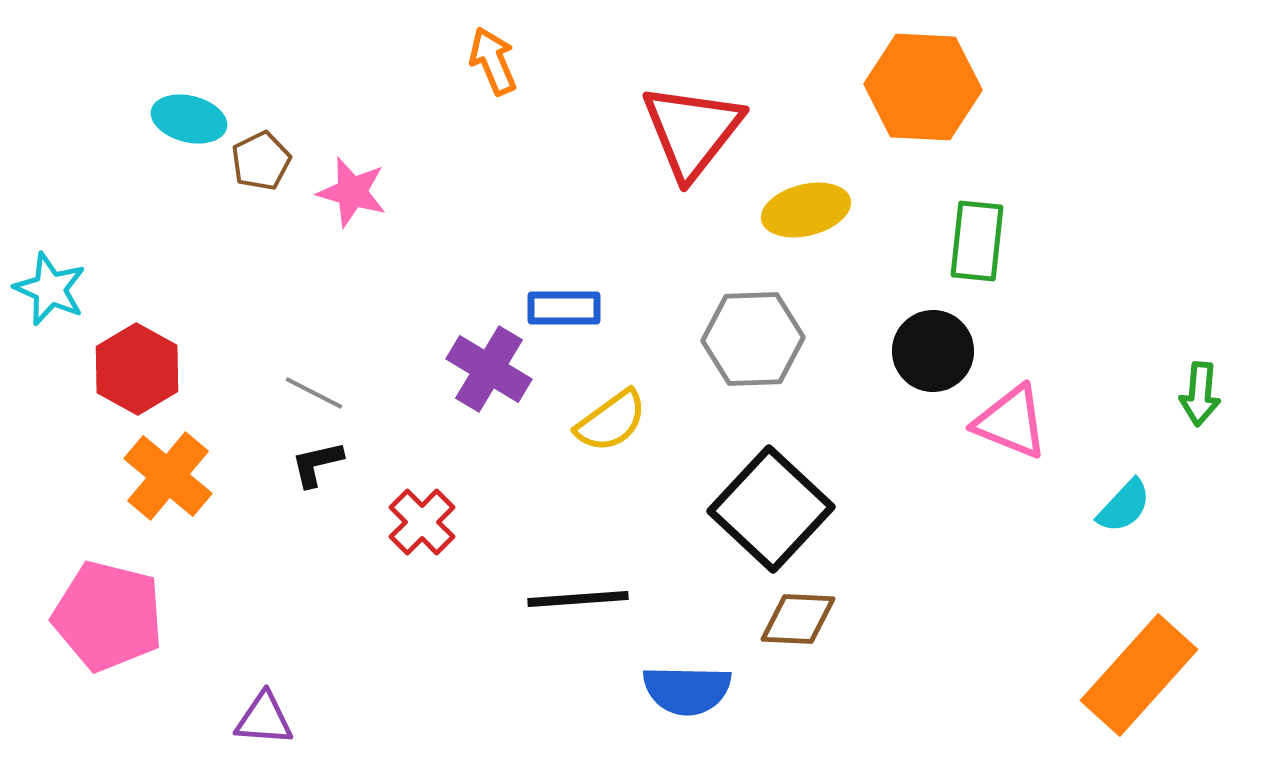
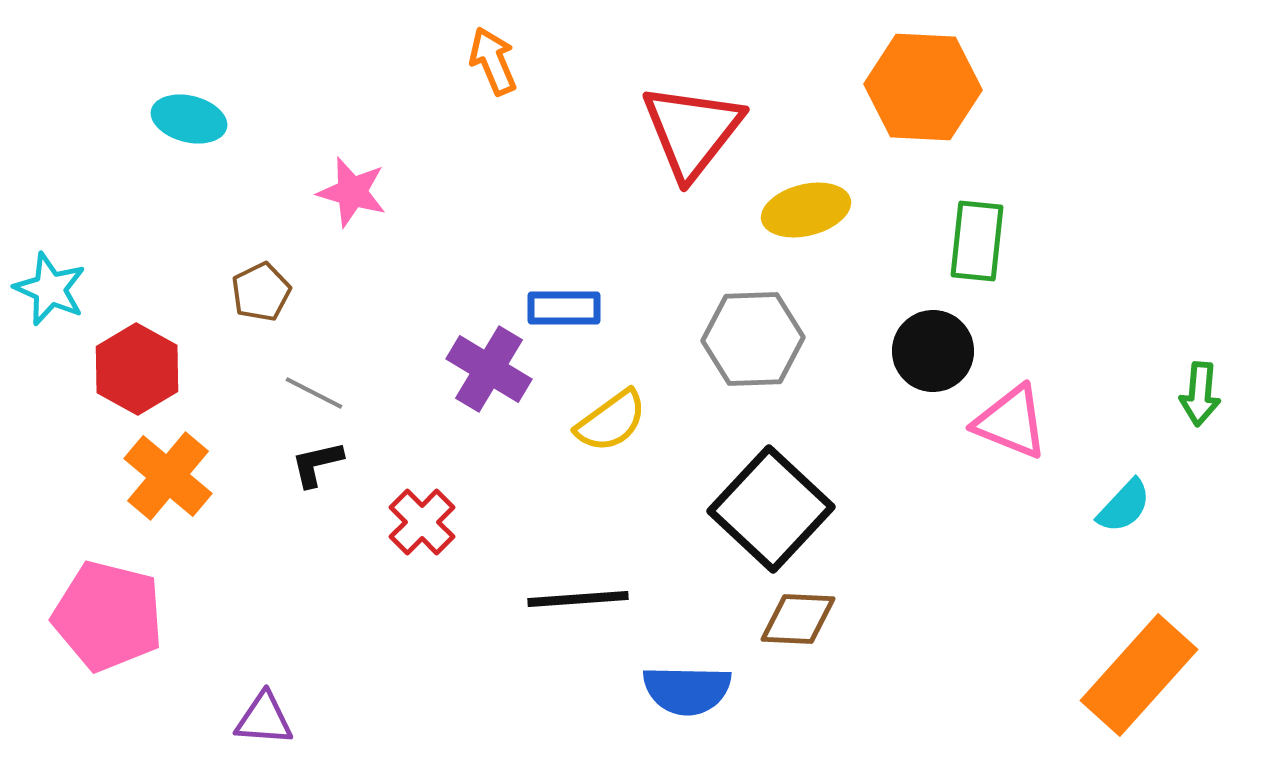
brown pentagon: moved 131 px down
